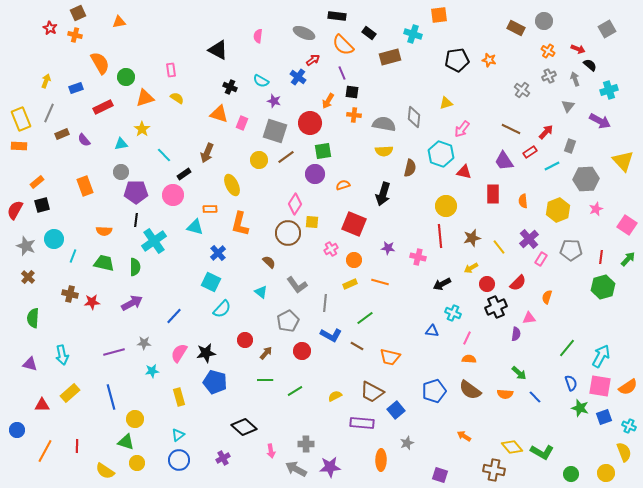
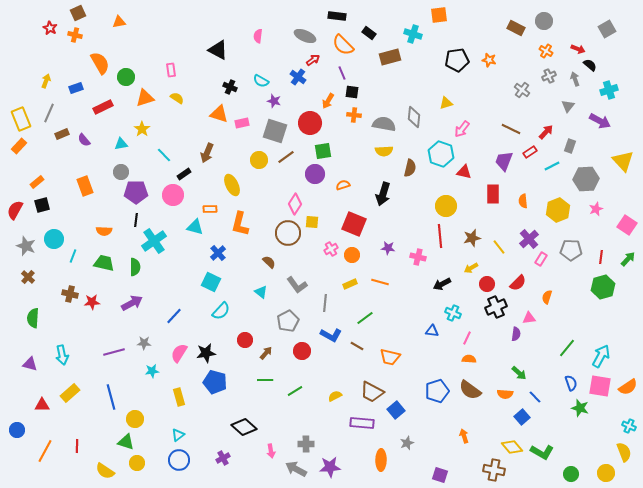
gray ellipse at (304, 33): moved 1 px right, 3 px down
orange cross at (548, 51): moved 2 px left
pink rectangle at (242, 123): rotated 56 degrees clockwise
orange rectangle at (19, 146): rotated 49 degrees counterclockwise
purple trapezoid at (504, 161): rotated 55 degrees clockwise
orange circle at (354, 260): moved 2 px left, 5 px up
cyan semicircle at (222, 309): moved 1 px left, 2 px down
blue pentagon at (434, 391): moved 3 px right
blue square at (604, 417): moved 82 px left; rotated 21 degrees counterclockwise
orange arrow at (464, 436): rotated 40 degrees clockwise
